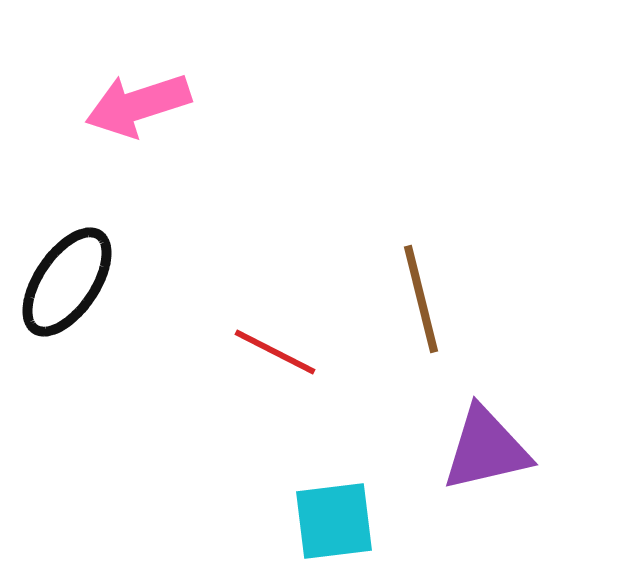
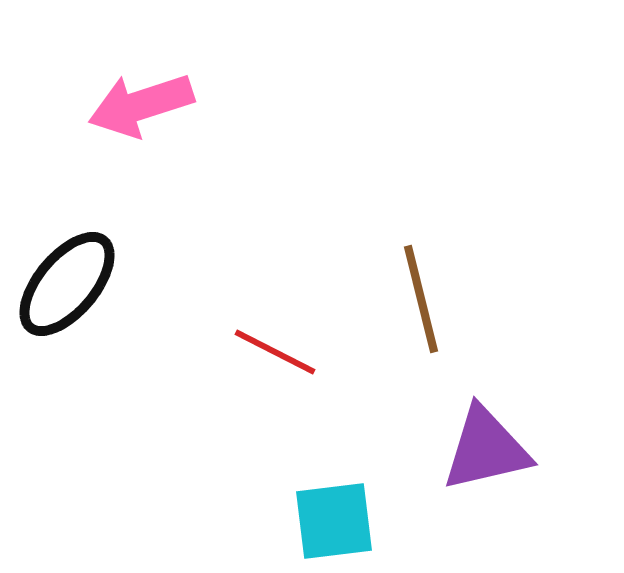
pink arrow: moved 3 px right
black ellipse: moved 2 px down; rotated 6 degrees clockwise
